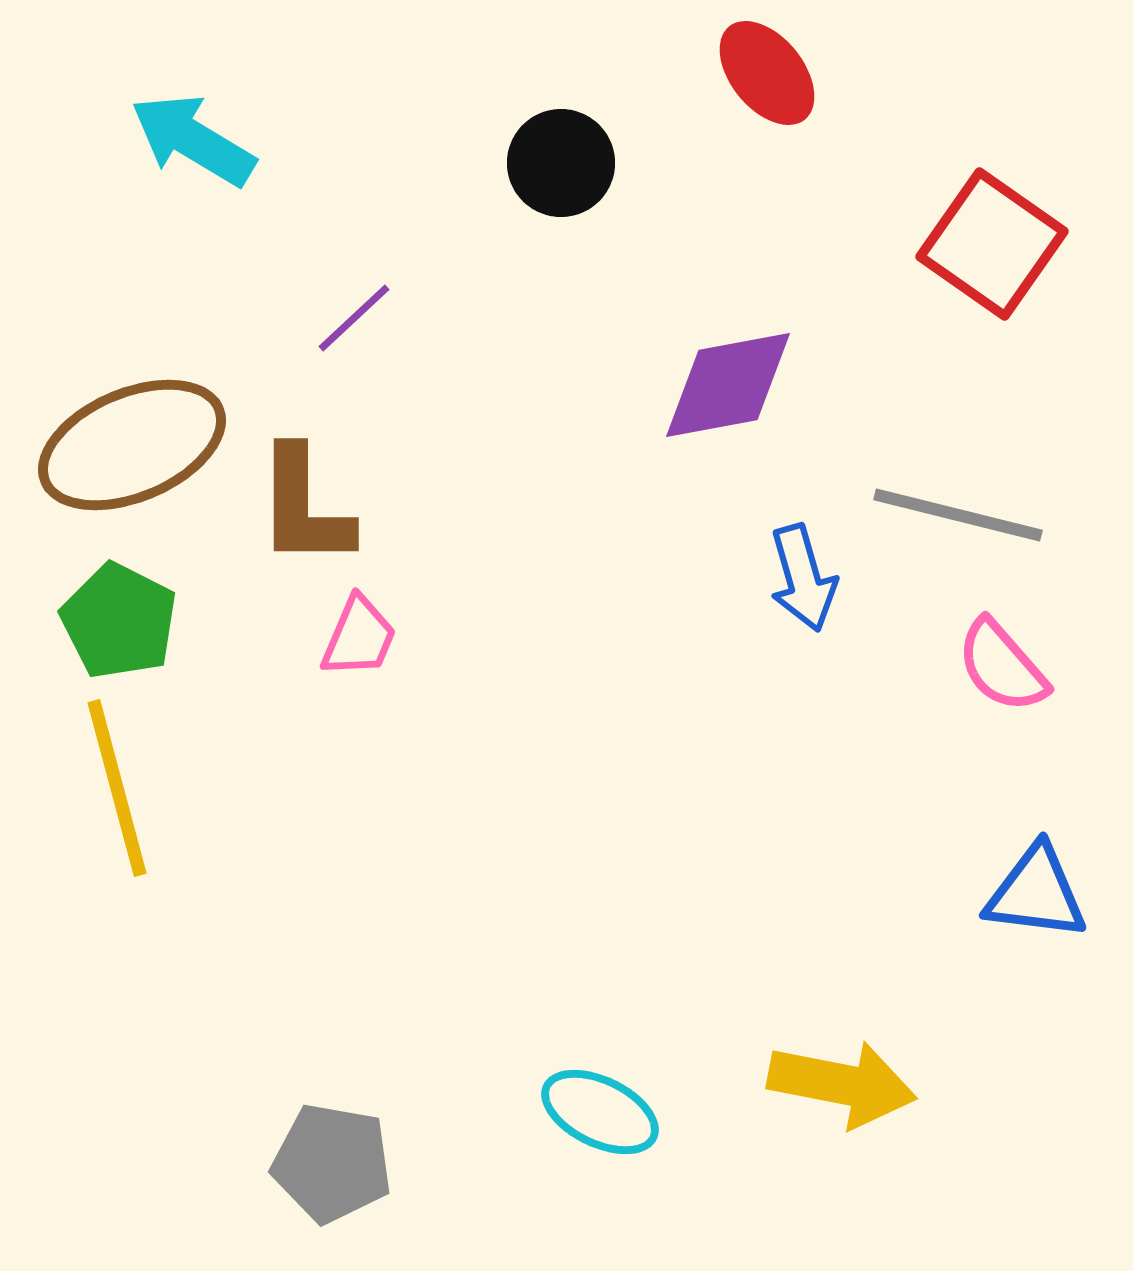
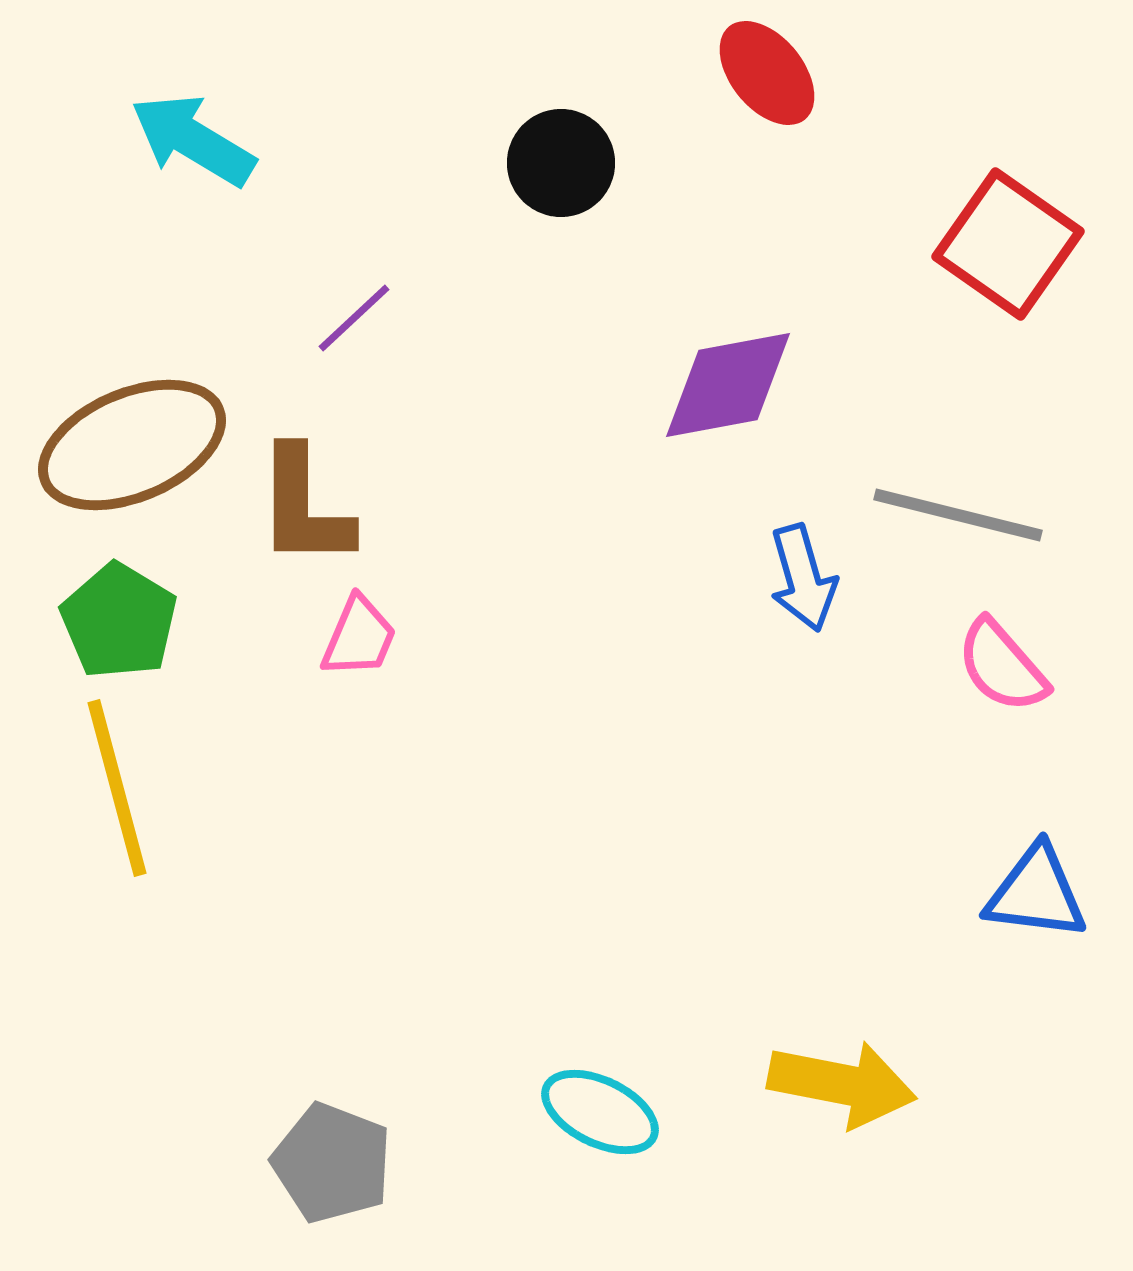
red square: moved 16 px right
green pentagon: rotated 4 degrees clockwise
gray pentagon: rotated 11 degrees clockwise
